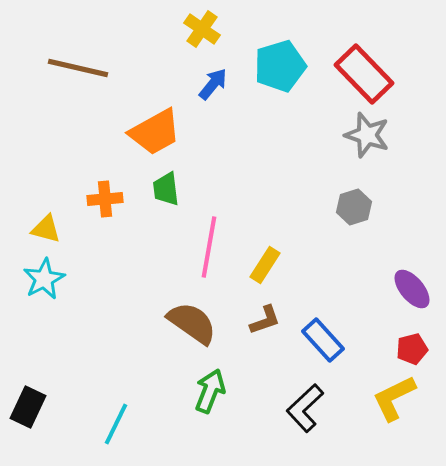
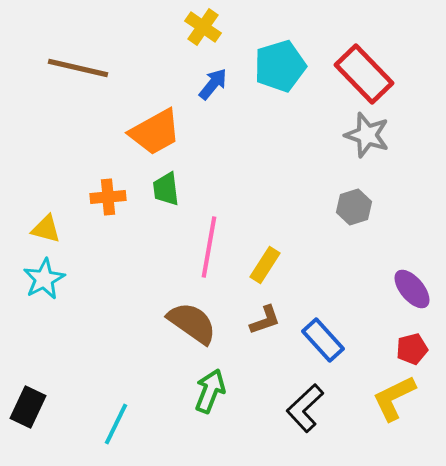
yellow cross: moved 1 px right, 2 px up
orange cross: moved 3 px right, 2 px up
